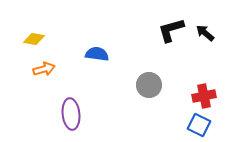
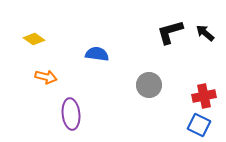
black L-shape: moved 1 px left, 2 px down
yellow diamond: rotated 25 degrees clockwise
orange arrow: moved 2 px right, 8 px down; rotated 30 degrees clockwise
